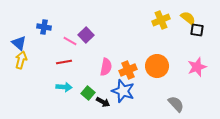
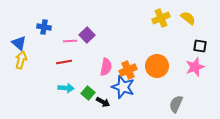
yellow cross: moved 2 px up
black square: moved 3 px right, 16 px down
purple square: moved 1 px right
pink line: rotated 32 degrees counterclockwise
pink star: moved 2 px left
cyan arrow: moved 2 px right, 1 px down
blue star: moved 4 px up
gray semicircle: rotated 114 degrees counterclockwise
